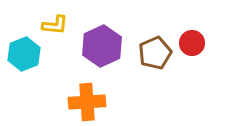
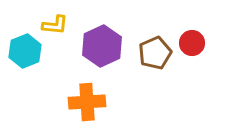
cyan hexagon: moved 1 px right, 3 px up
